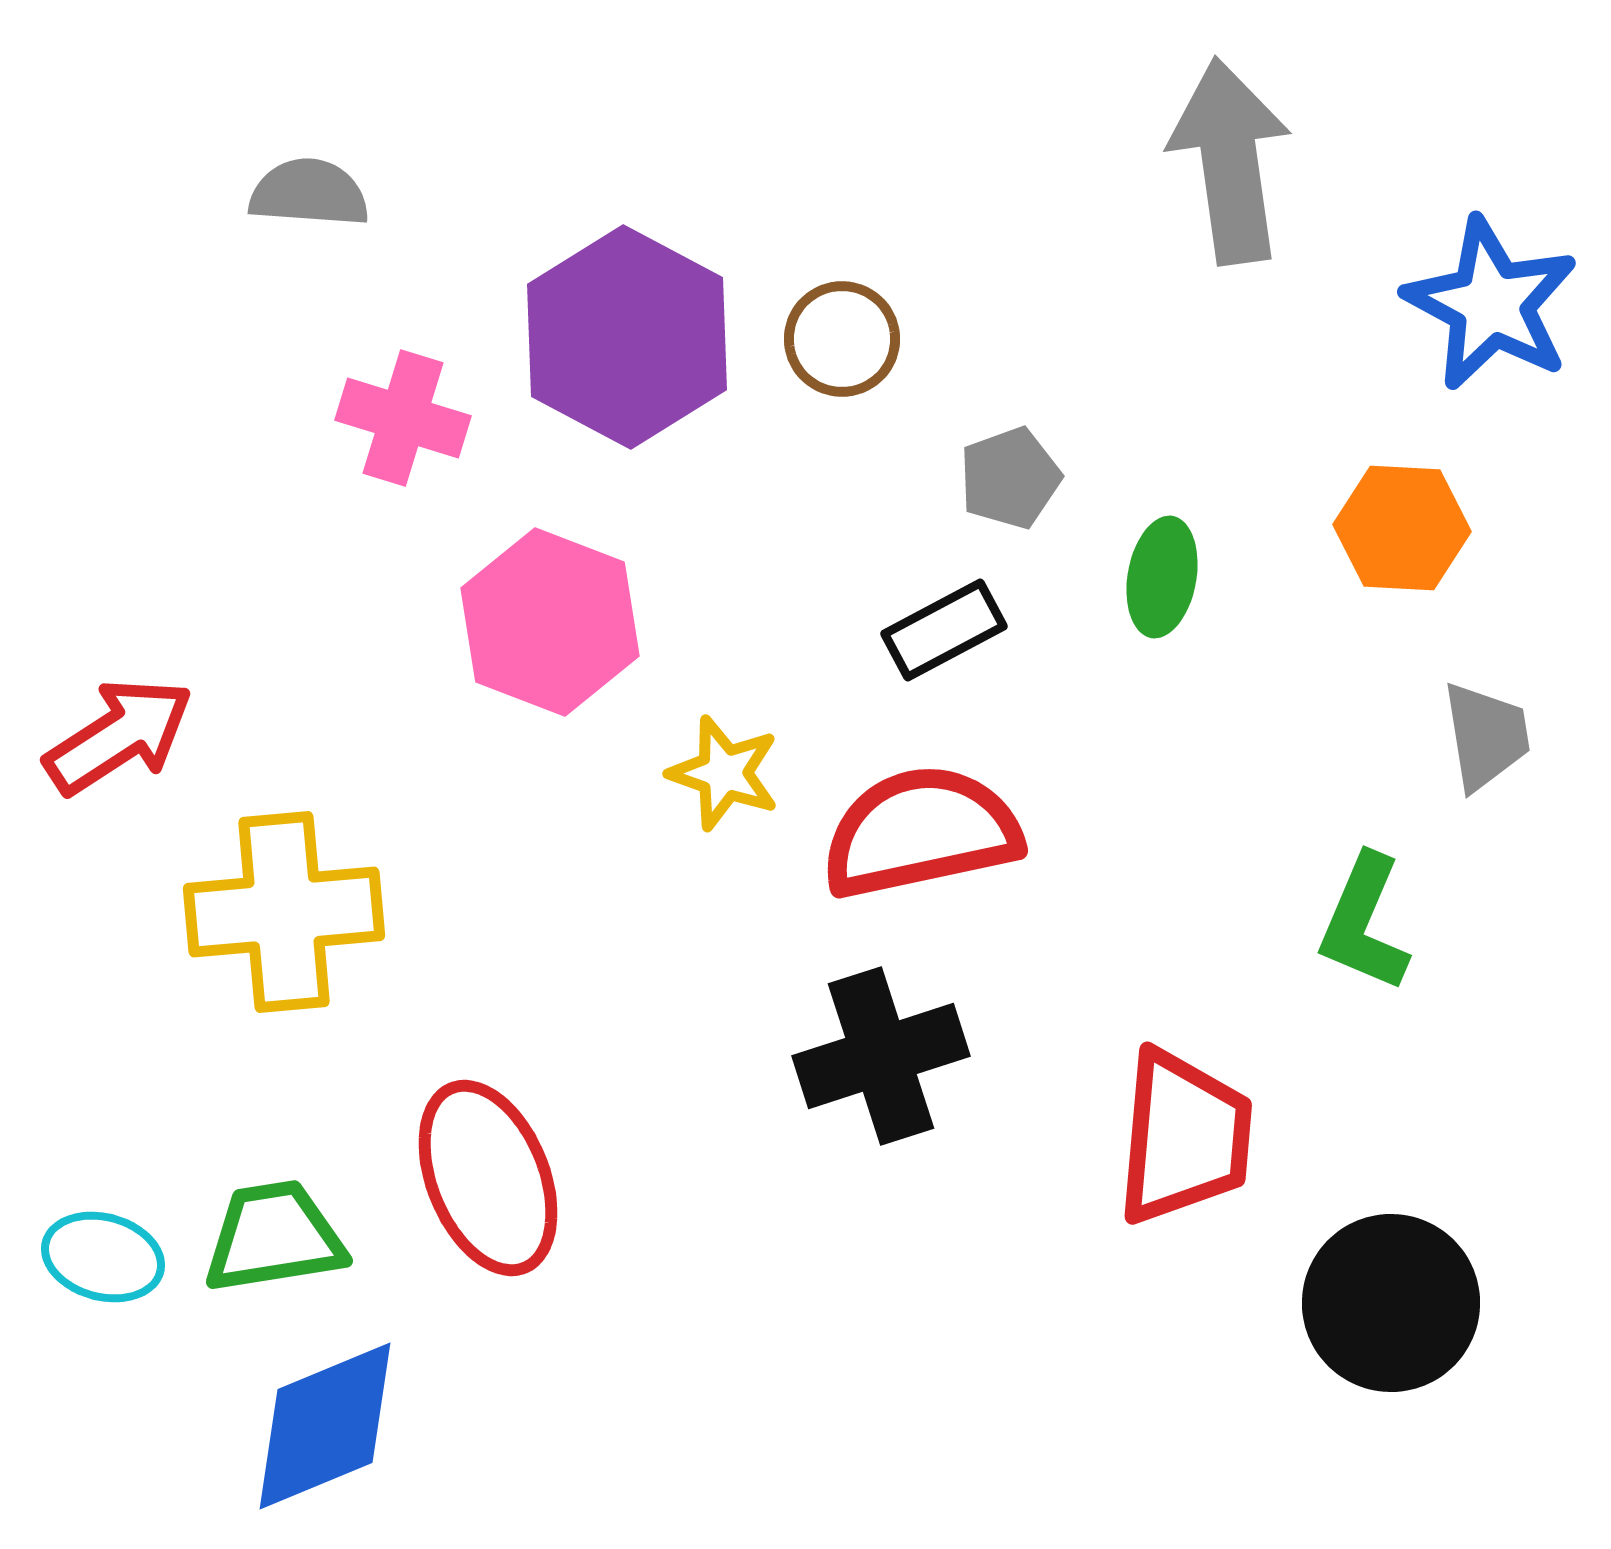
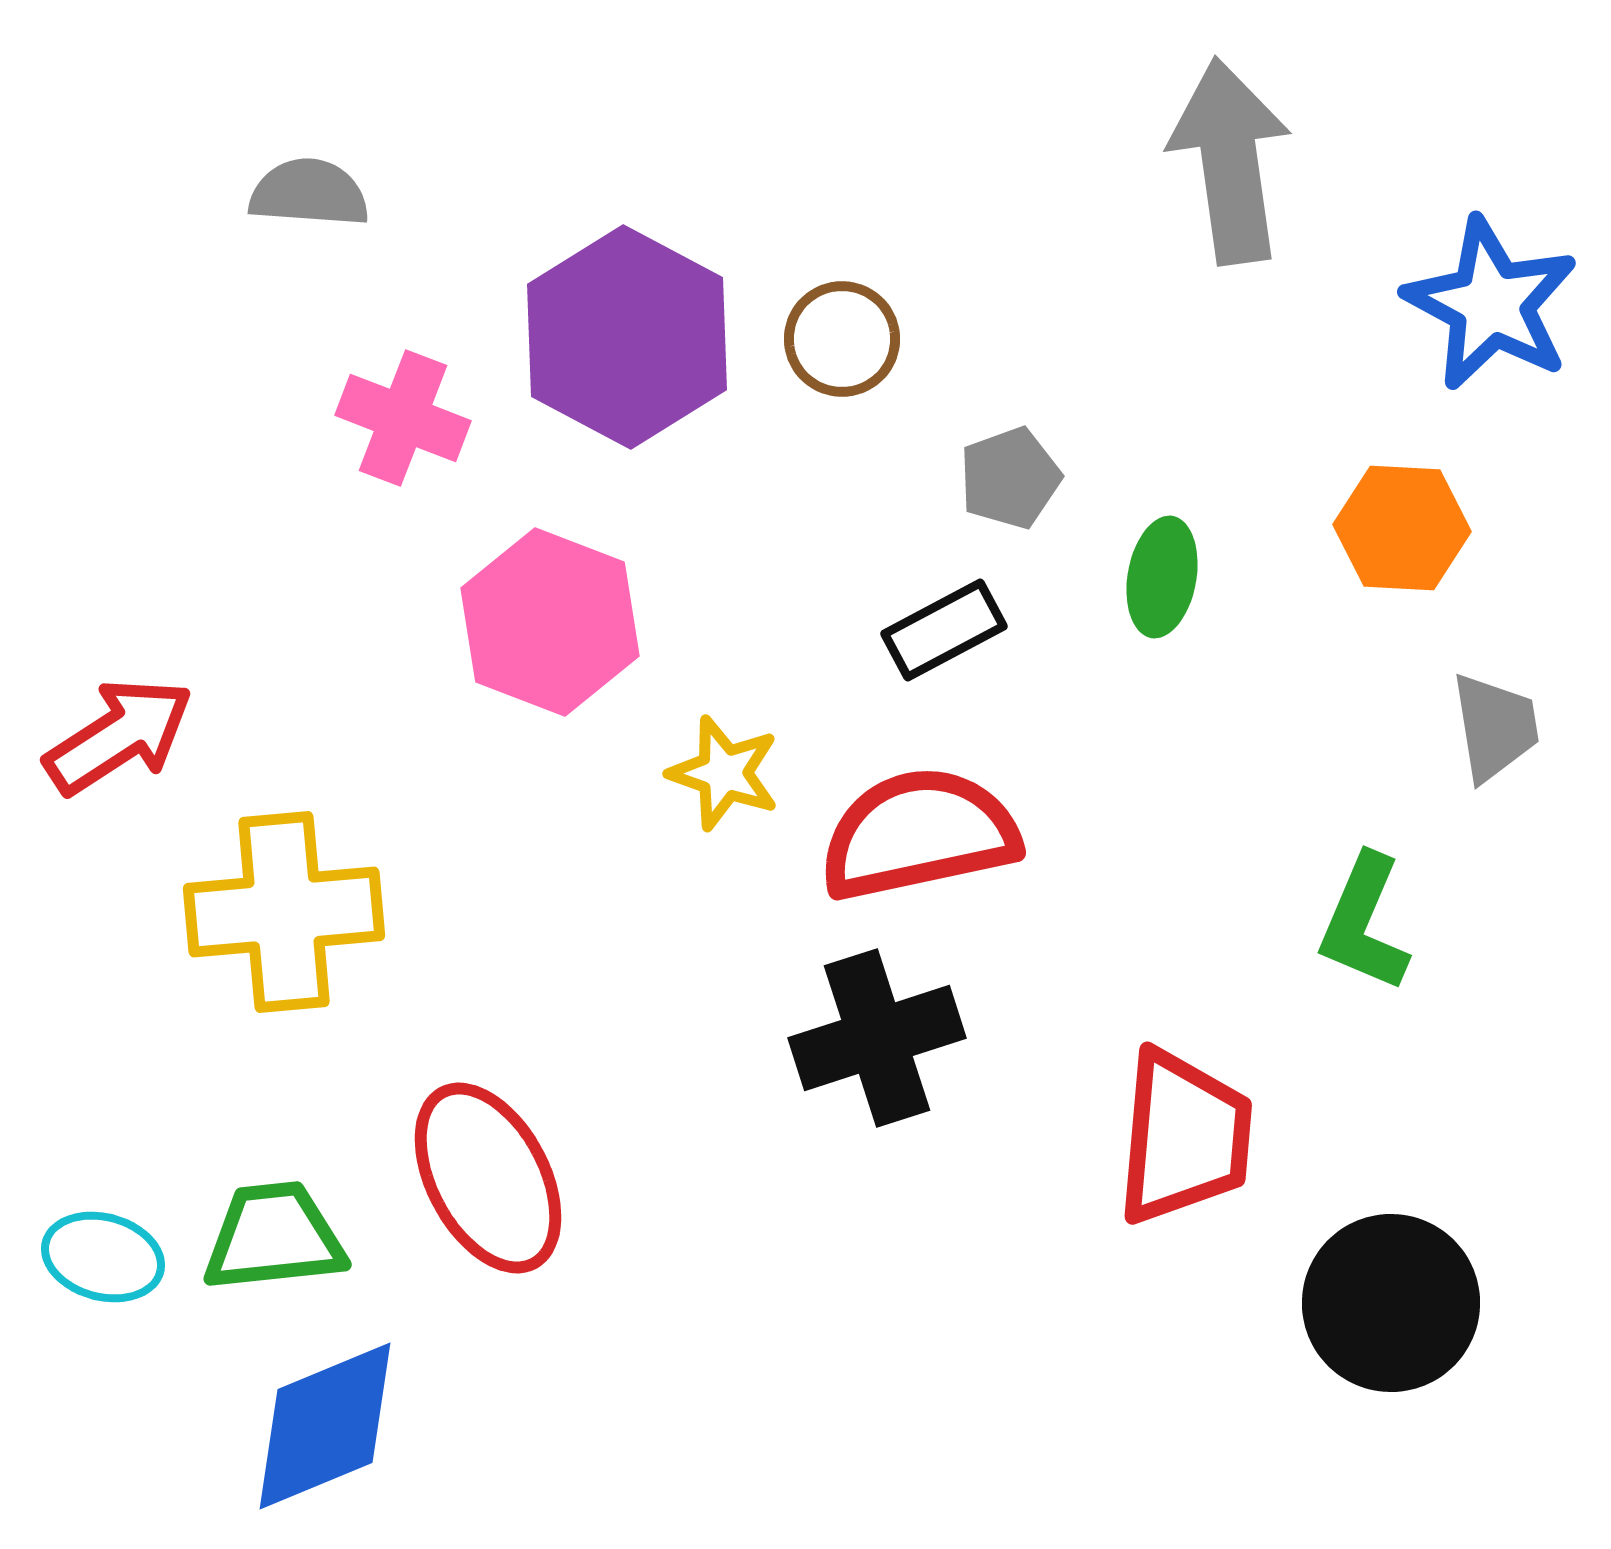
pink cross: rotated 4 degrees clockwise
gray trapezoid: moved 9 px right, 9 px up
red semicircle: moved 2 px left, 2 px down
black cross: moved 4 px left, 18 px up
red ellipse: rotated 6 degrees counterclockwise
green trapezoid: rotated 3 degrees clockwise
